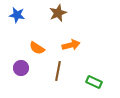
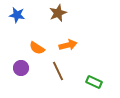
orange arrow: moved 3 px left
brown line: rotated 36 degrees counterclockwise
